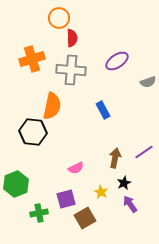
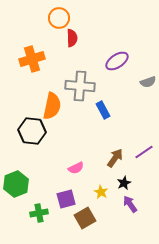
gray cross: moved 9 px right, 16 px down
black hexagon: moved 1 px left, 1 px up
brown arrow: rotated 24 degrees clockwise
